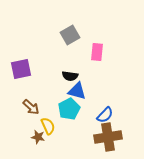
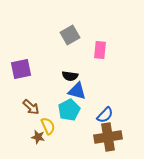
pink rectangle: moved 3 px right, 2 px up
cyan pentagon: moved 1 px down
